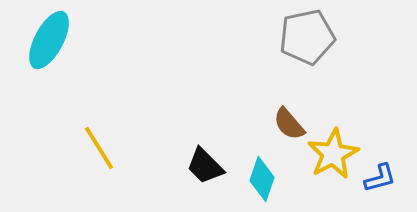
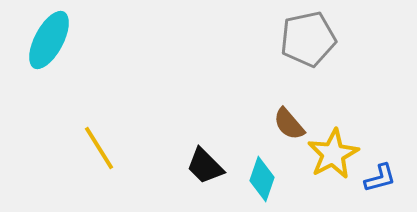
gray pentagon: moved 1 px right, 2 px down
